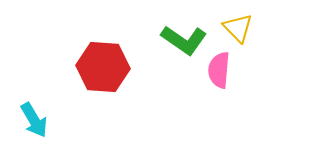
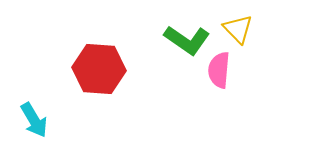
yellow triangle: moved 1 px down
green L-shape: moved 3 px right
red hexagon: moved 4 px left, 2 px down
